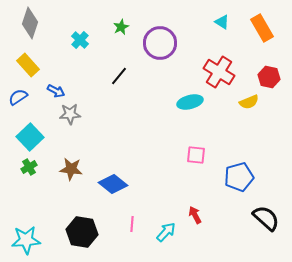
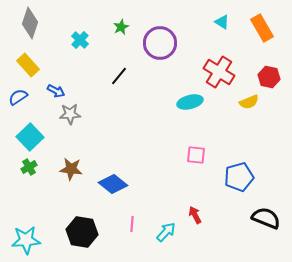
black semicircle: rotated 20 degrees counterclockwise
